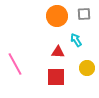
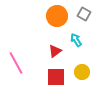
gray square: rotated 32 degrees clockwise
red triangle: moved 3 px left, 1 px up; rotated 40 degrees counterclockwise
pink line: moved 1 px right, 1 px up
yellow circle: moved 5 px left, 4 px down
